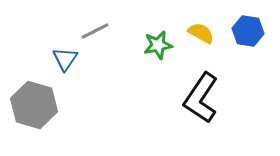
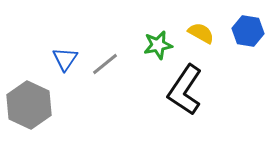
gray line: moved 10 px right, 33 px down; rotated 12 degrees counterclockwise
black L-shape: moved 16 px left, 8 px up
gray hexagon: moved 5 px left; rotated 9 degrees clockwise
